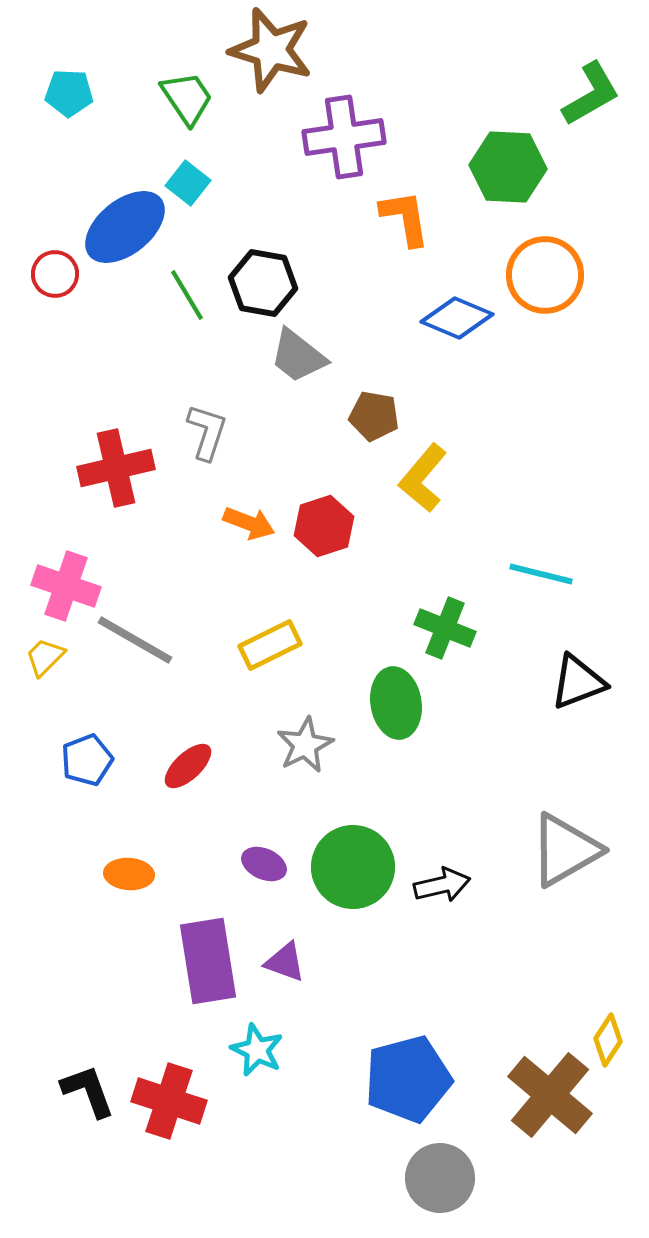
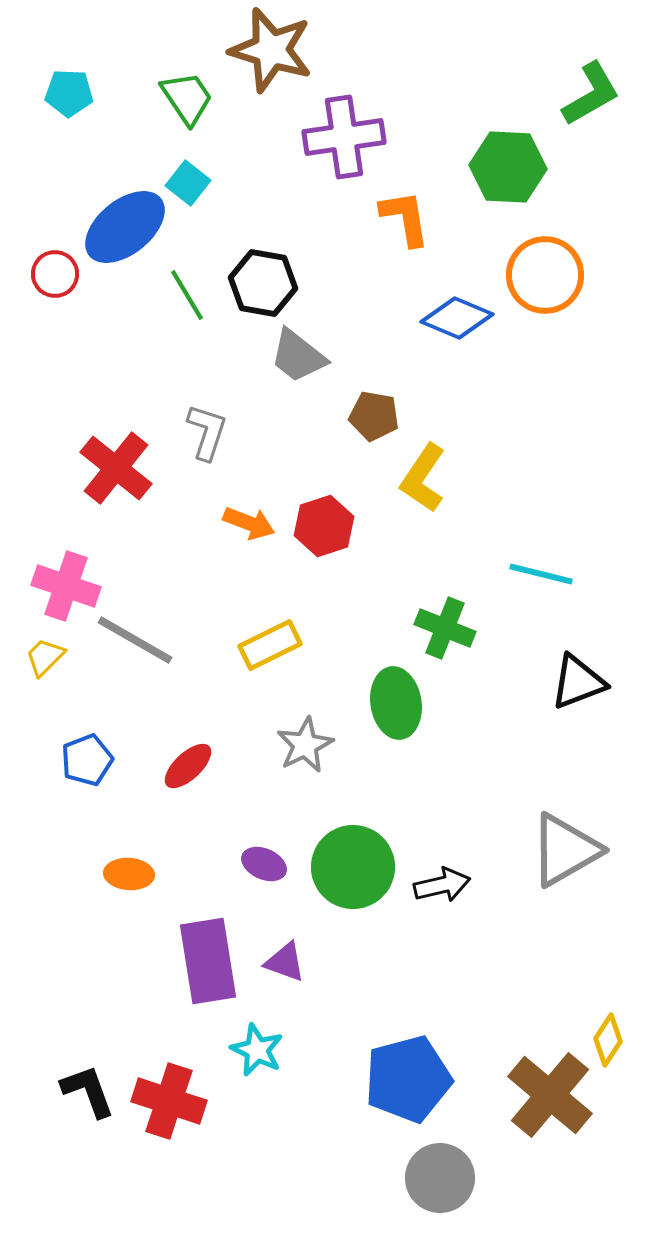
red cross at (116, 468): rotated 38 degrees counterclockwise
yellow L-shape at (423, 478): rotated 6 degrees counterclockwise
